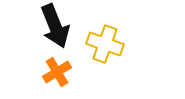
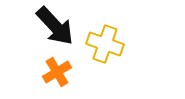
black arrow: rotated 21 degrees counterclockwise
